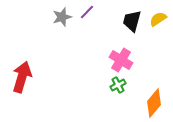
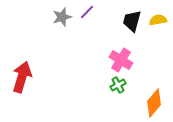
yellow semicircle: moved 1 px down; rotated 24 degrees clockwise
